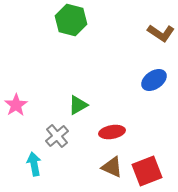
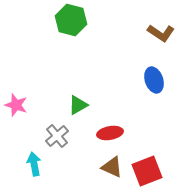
blue ellipse: rotated 75 degrees counterclockwise
pink star: rotated 20 degrees counterclockwise
red ellipse: moved 2 px left, 1 px down
